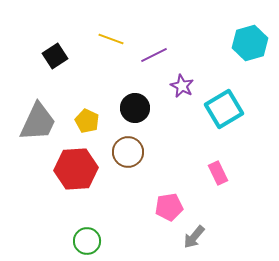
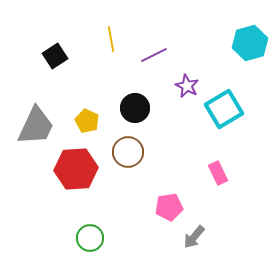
yellow line: rotated 60 degrees clockwise
purple star: moved 5 px right
gray trapezoid: moved 2 px left, 4 px down
green circle: moved 3 px right, 3 px up
